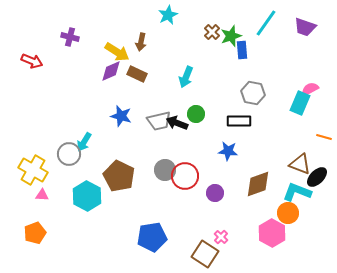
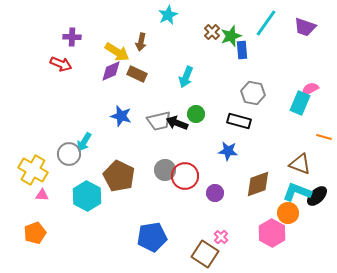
purple cross at (70, 37): moved 2 px right; rotated 12 degrees counterclockwise
red arrow at (32, 61): moved 29 px right, 3 px down
black rectangle at (239, 121): rotated 15 degrees clockwise
black ellipse at (317, 177): moved 19 px down
